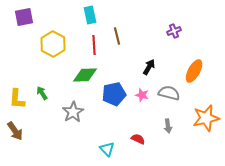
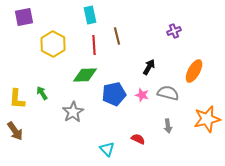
gray semicircle: moved 1 px left
orange star: moved 1 px right, 1 px down
